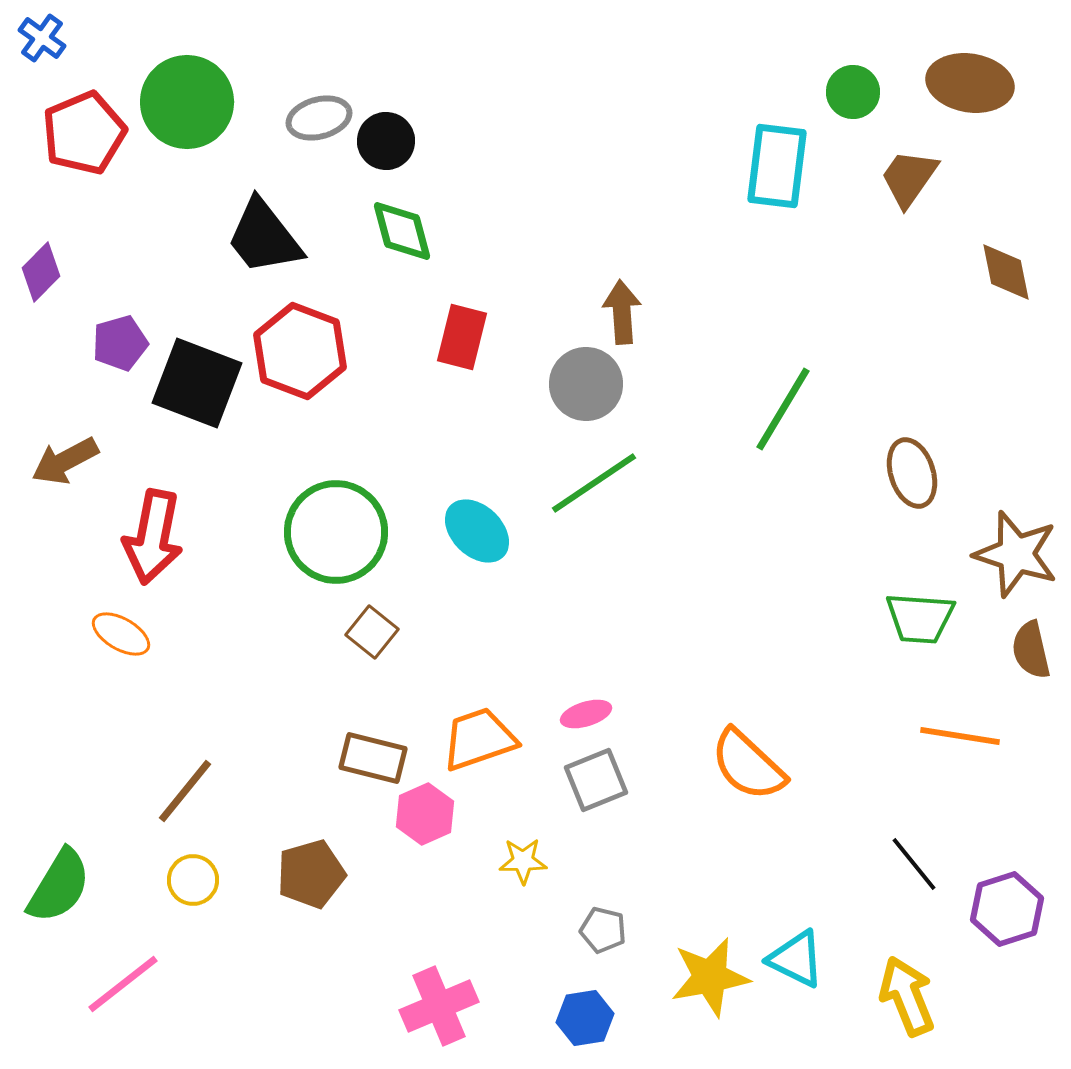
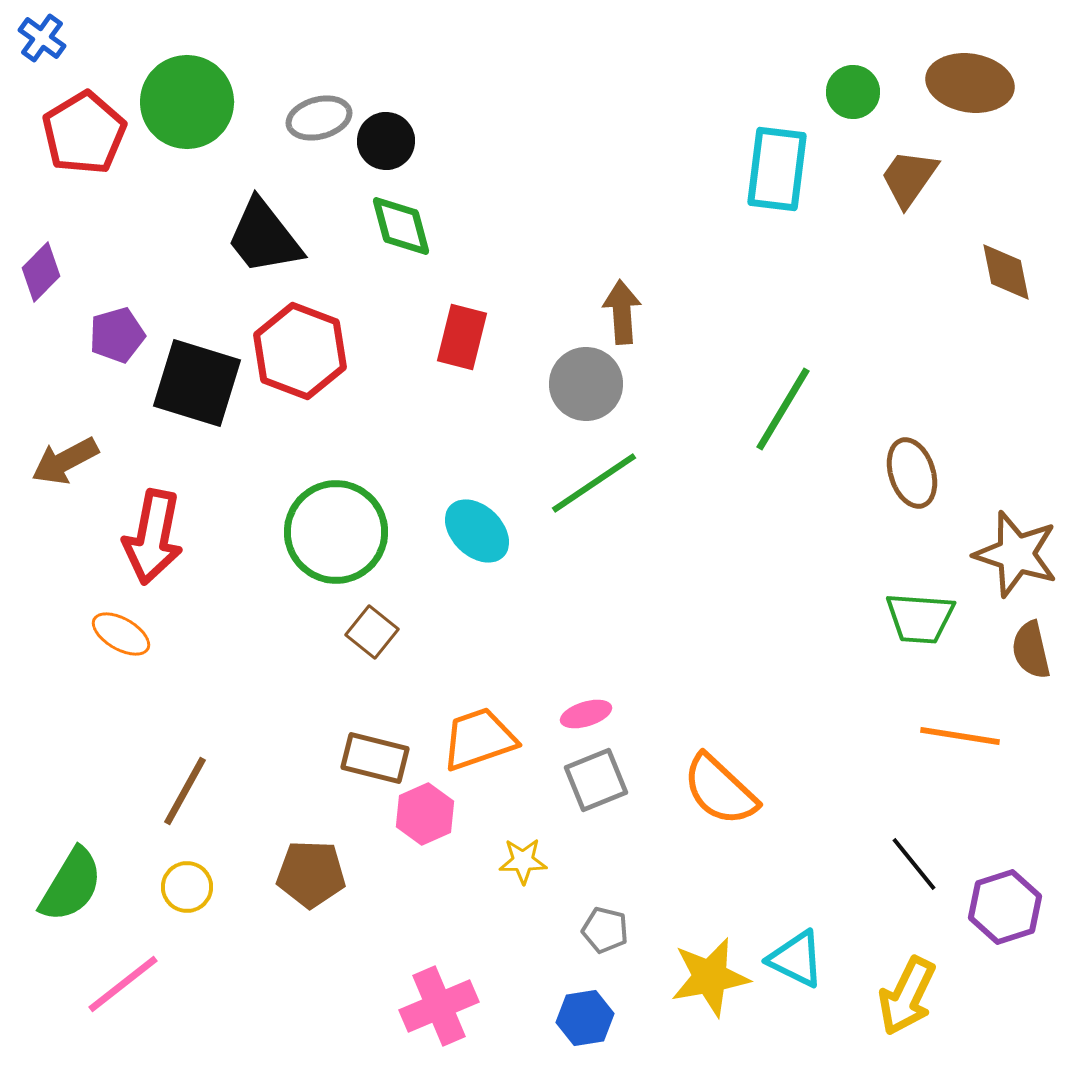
red pentagon at (84, 133): rotated 8 degrees counterclockwise
cyan rectangle at (777, 166): moved 3 px down
green diamond at (402, 231): moved 1 px left, 5 px up
purple pentagon at (120, 343): moved 3 px left, 8 px up
black square at (197, 383): rotated 4 degrees counterclockwise
brown rectangle at (373, 758): moved 2 px right
orange semicircle at (748, 765): moved 28 px left, 25 px down
brown line at (185, 791): rotated 10 degrees counterclockwise
brown pentagon at (311, 874): rotated 18 degrees clockwise
yellow circle at (193, 880): moved 6 px left, 7 px down
green semicircle at (59, 886): moved 12 px right, 1 px up
purple hexagon at (1007, 909): moved 2 px left, 2 px up
gray pentagon at (603, 930): moved 2 px right
yellow arrow at (907, 996): rotated 132 degrees counterclockwise
